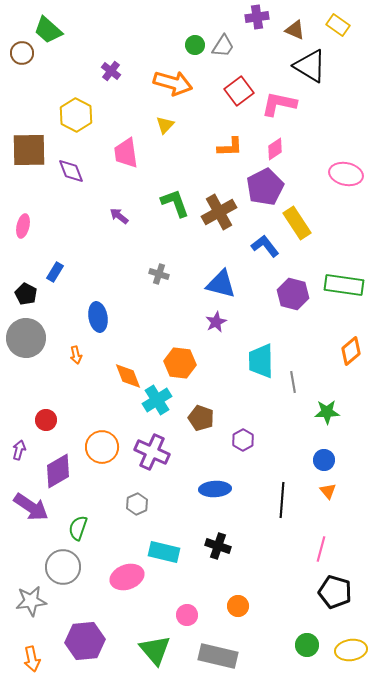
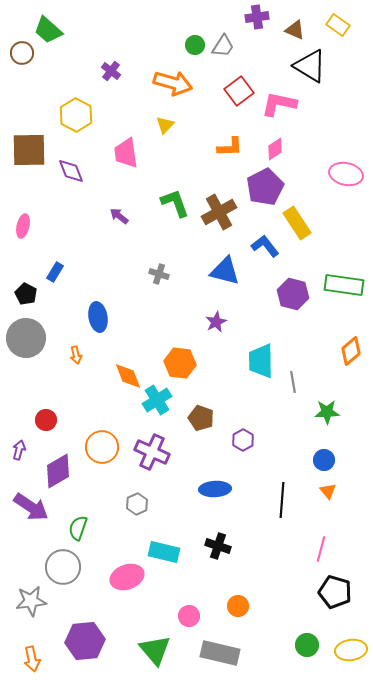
blue triangle at (221, 284): moved 4 px right, 13 px up
pink circle at (187, 615): moved 2 px right, 1 px down
gray rectangle at (218, 656): moved 2 px right, 3 px up
